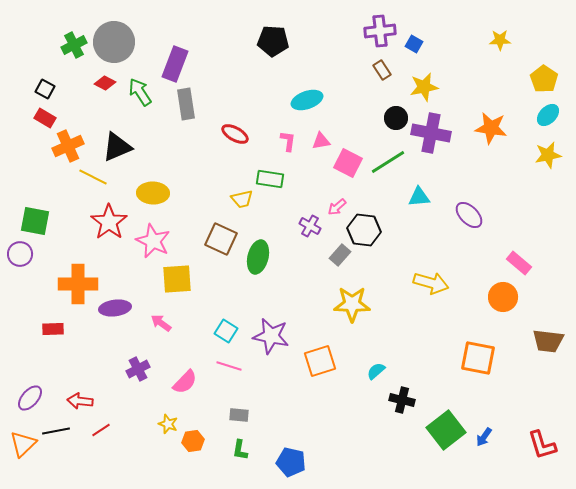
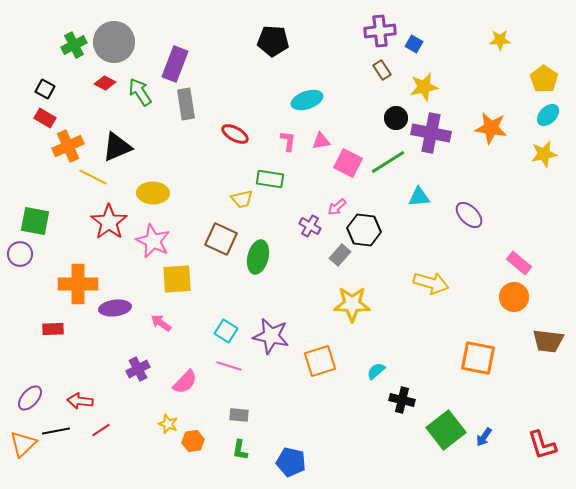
yellow star at (548, 155): moved 4 px left, 1 px up
orange circle at (503, 297): moved 11 px right
